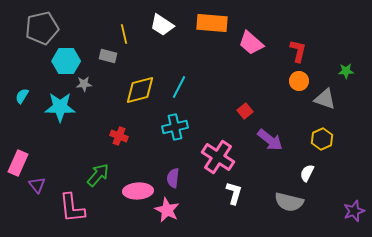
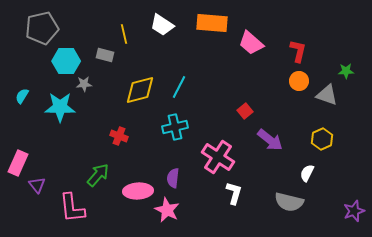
gray rectangle: moved 3 px left, 1 px up
gray triangle: moved 2 px right, 4 px up
